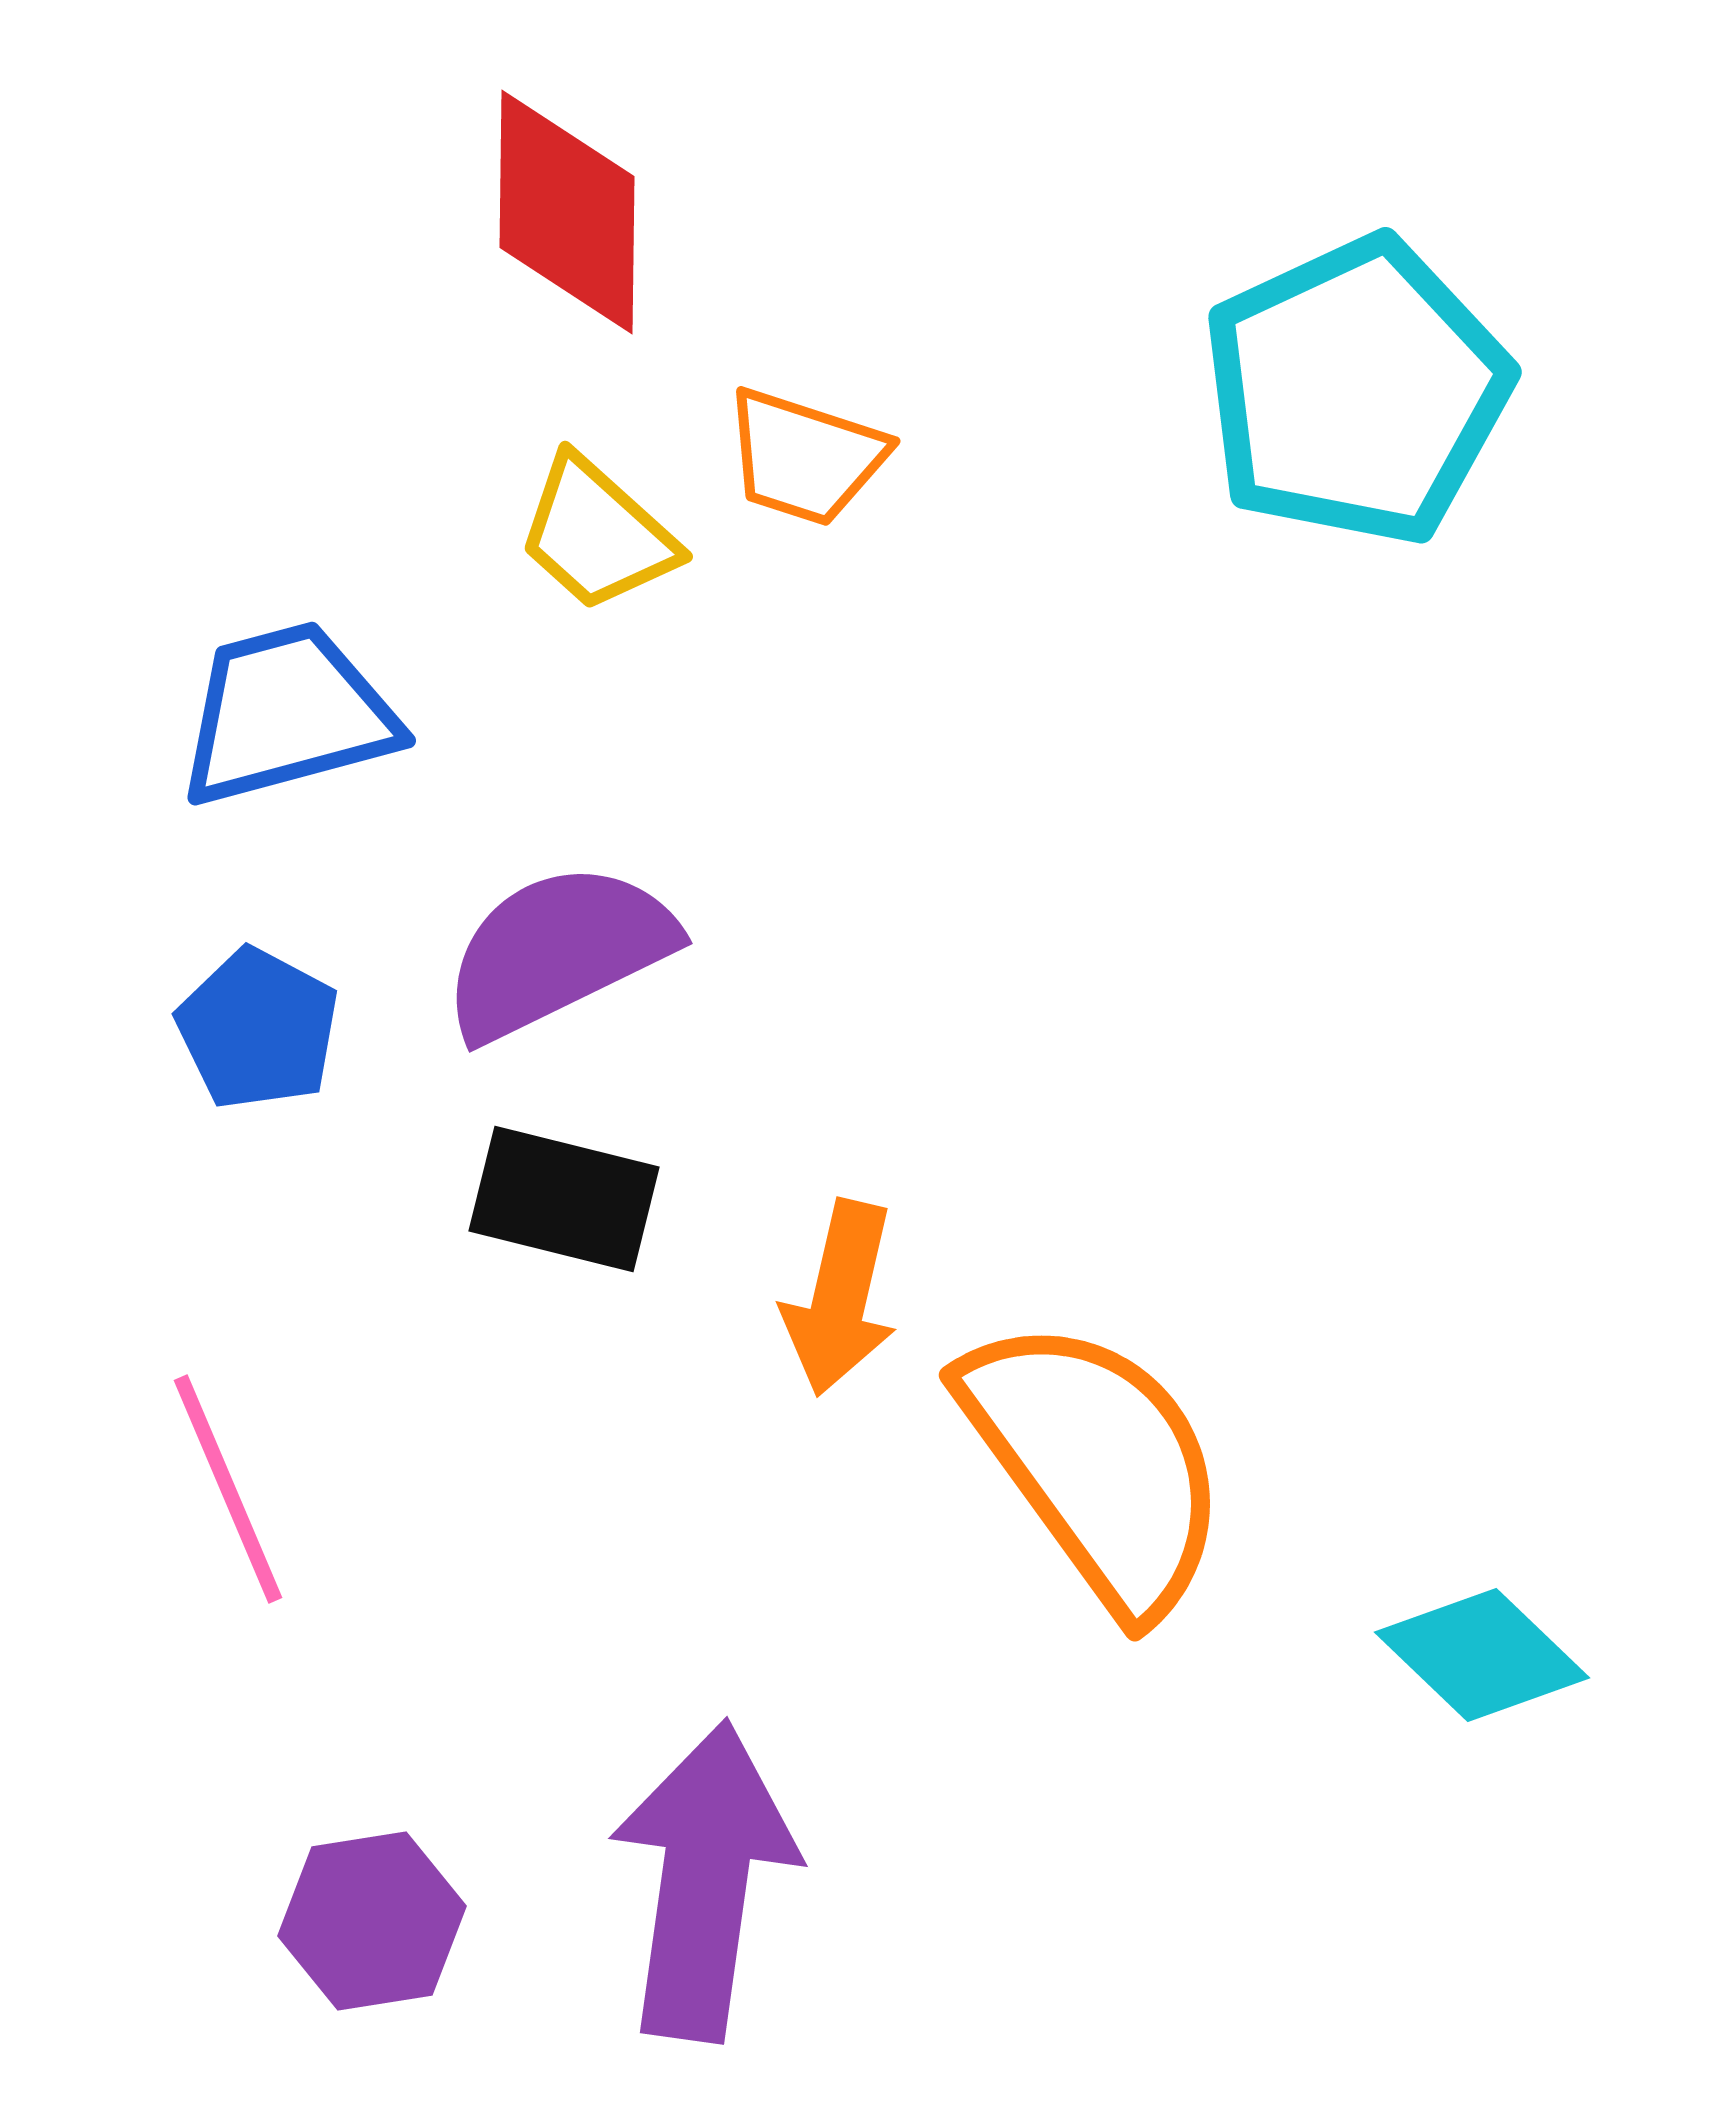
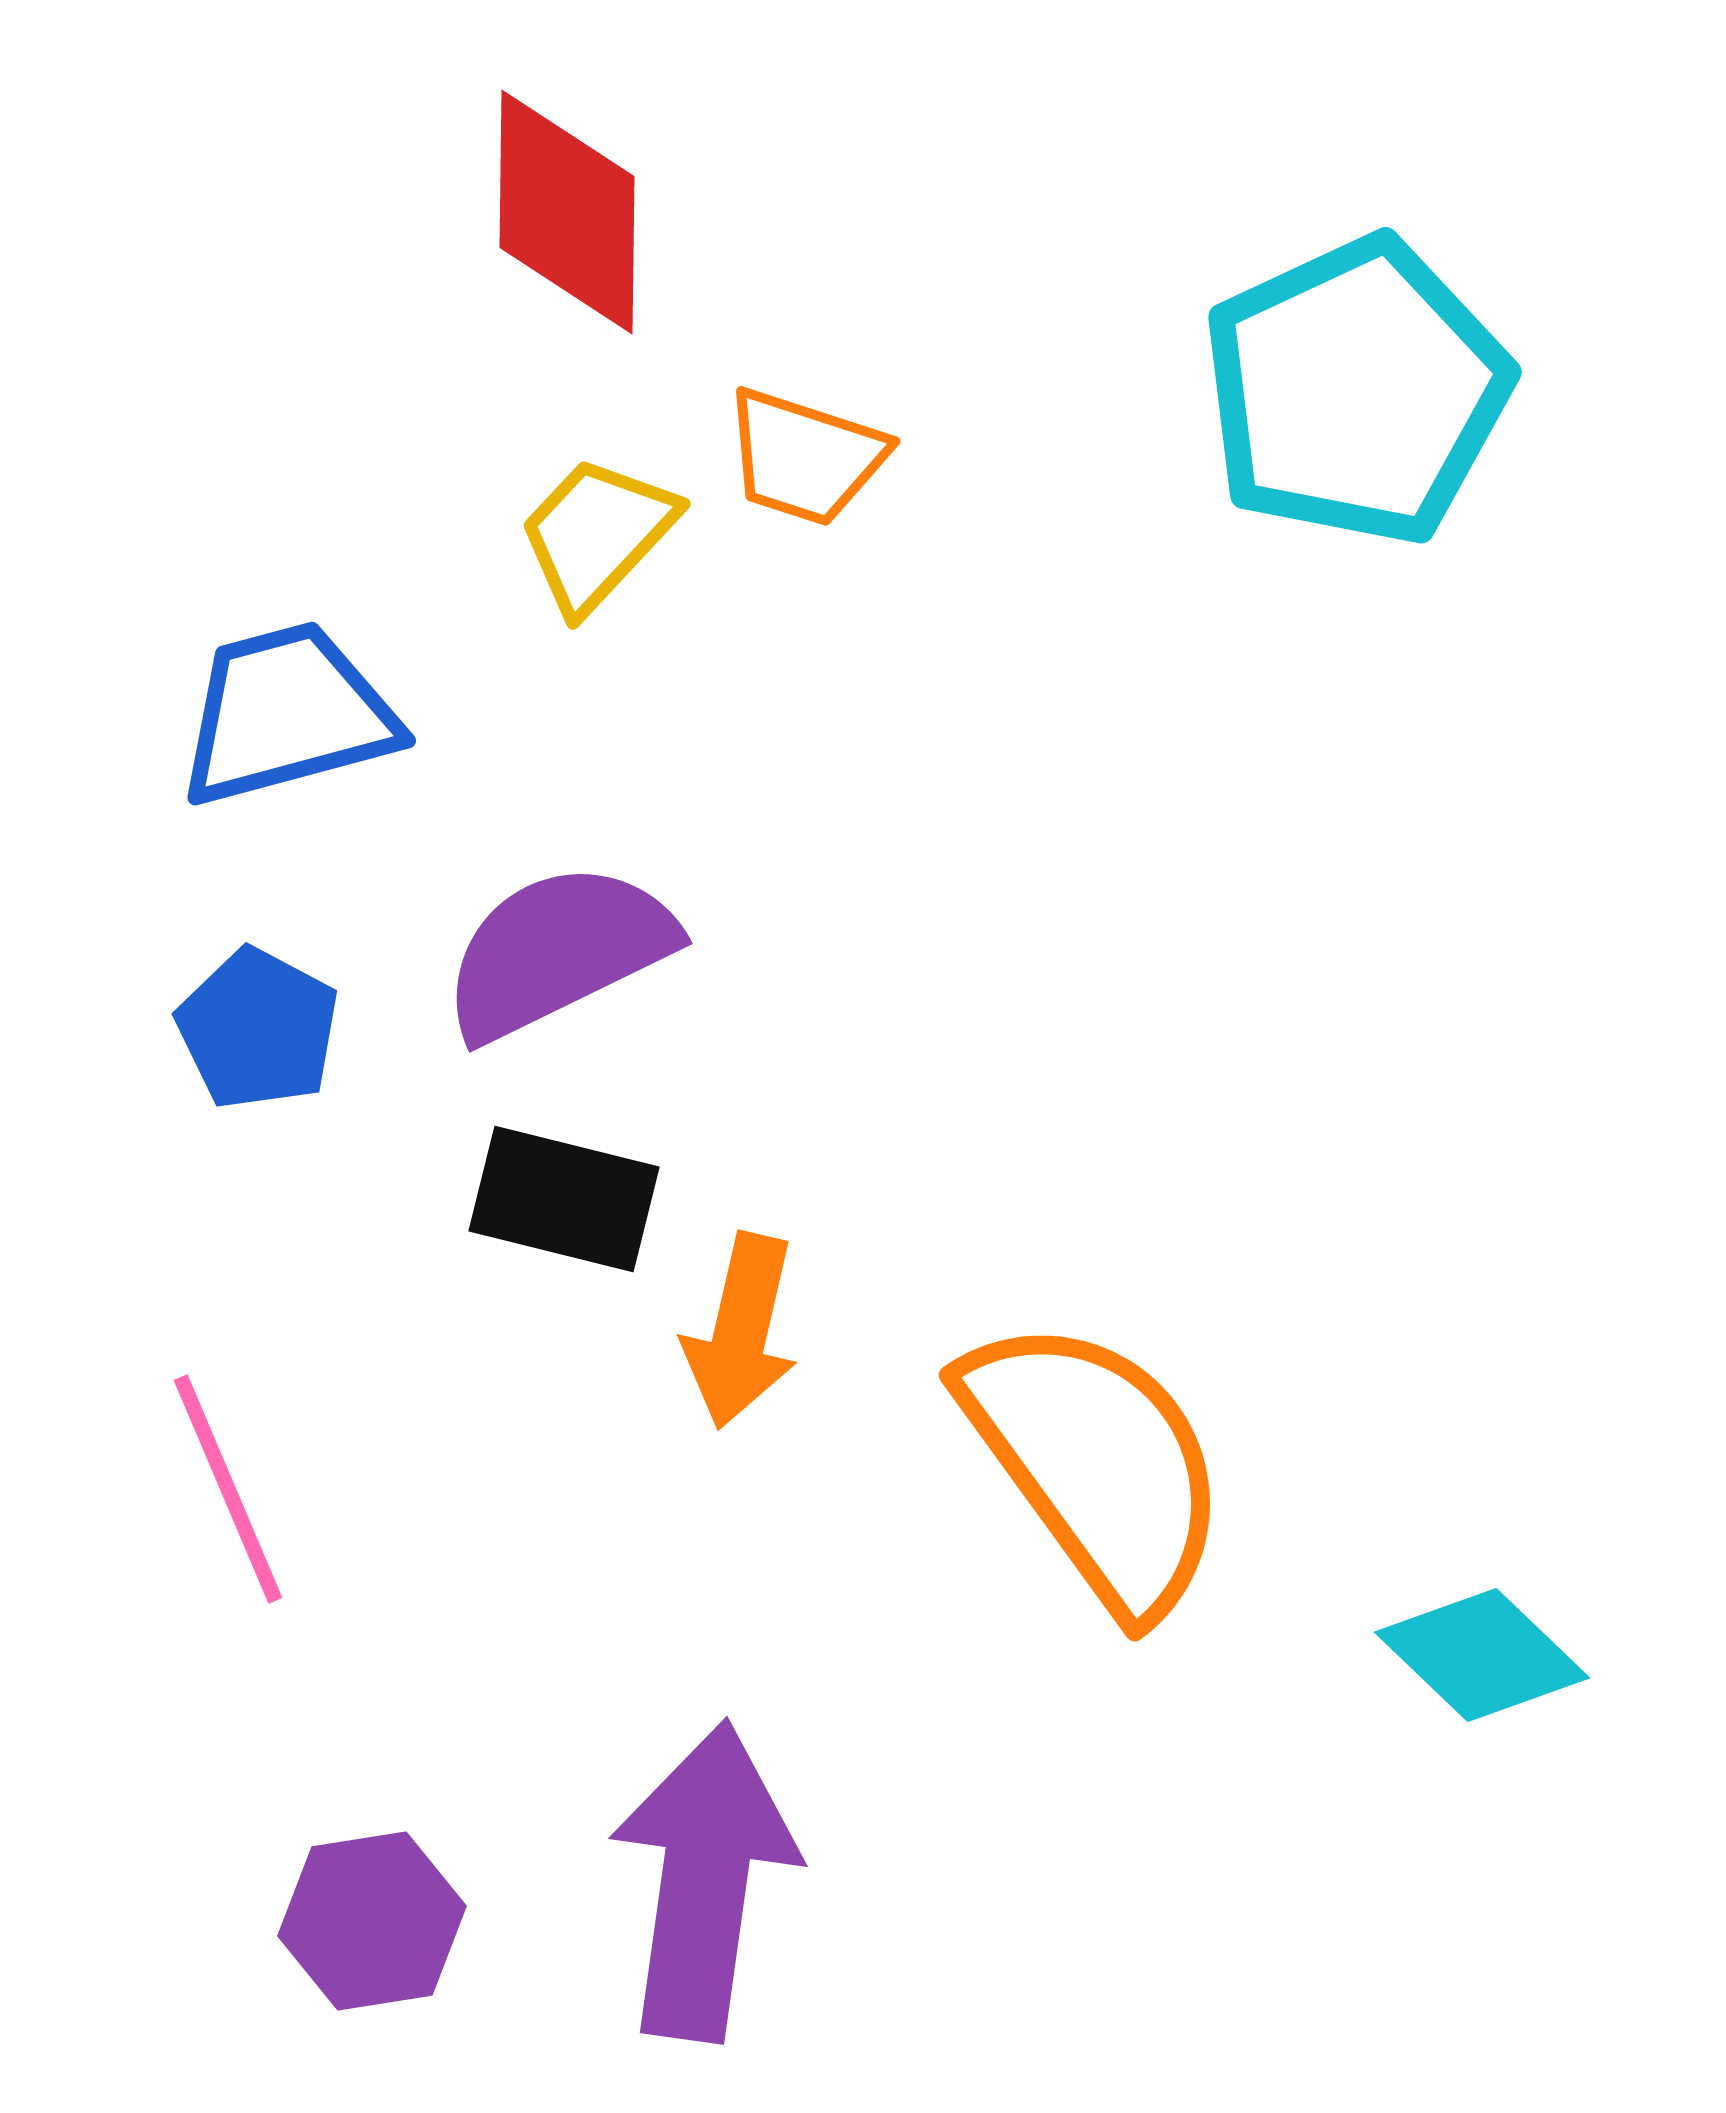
yellow trapezoid: rotated 91 degrees clockwise
orange arrow: moved 99 px left, 33 px down
